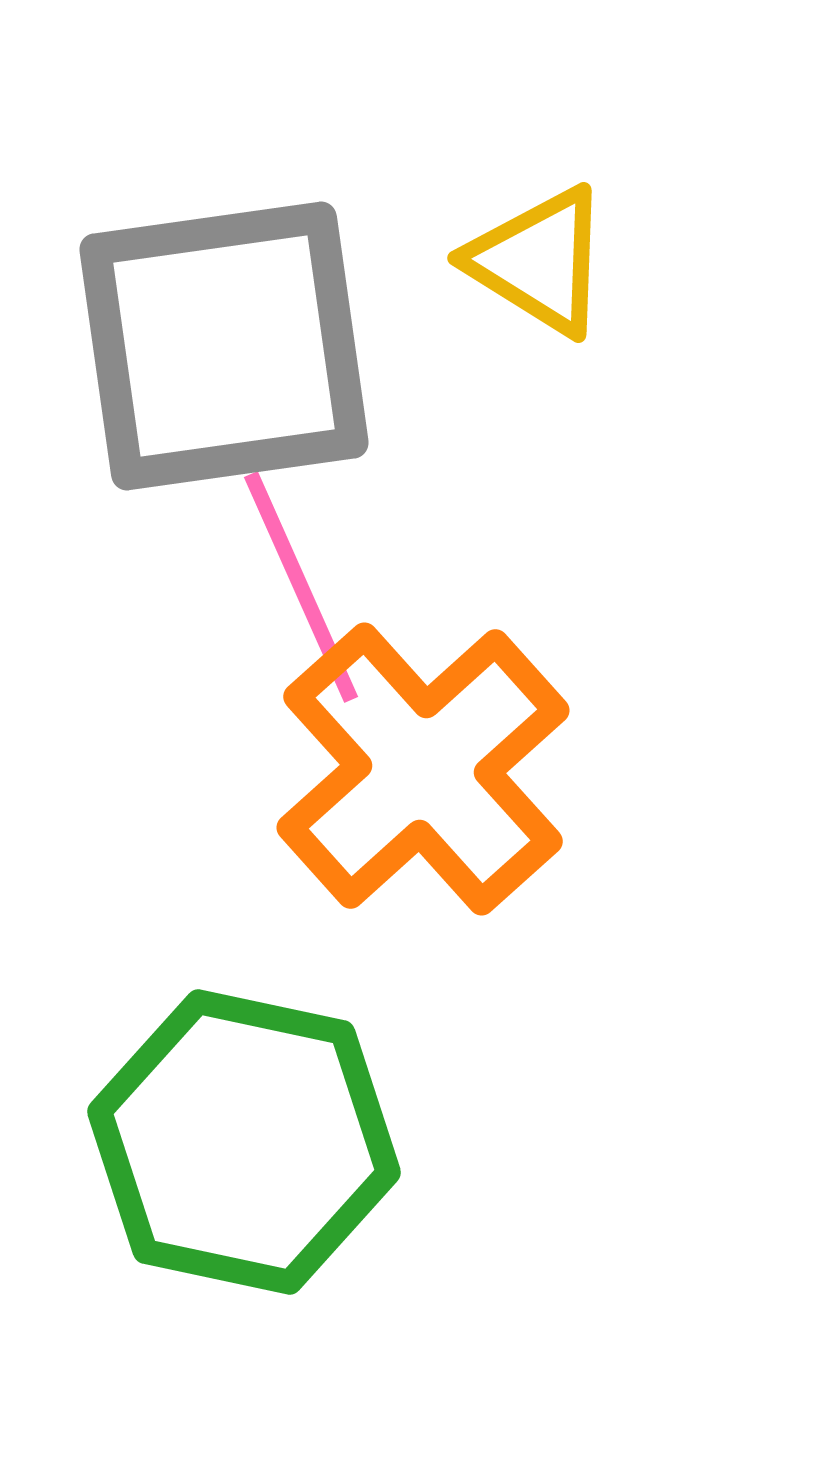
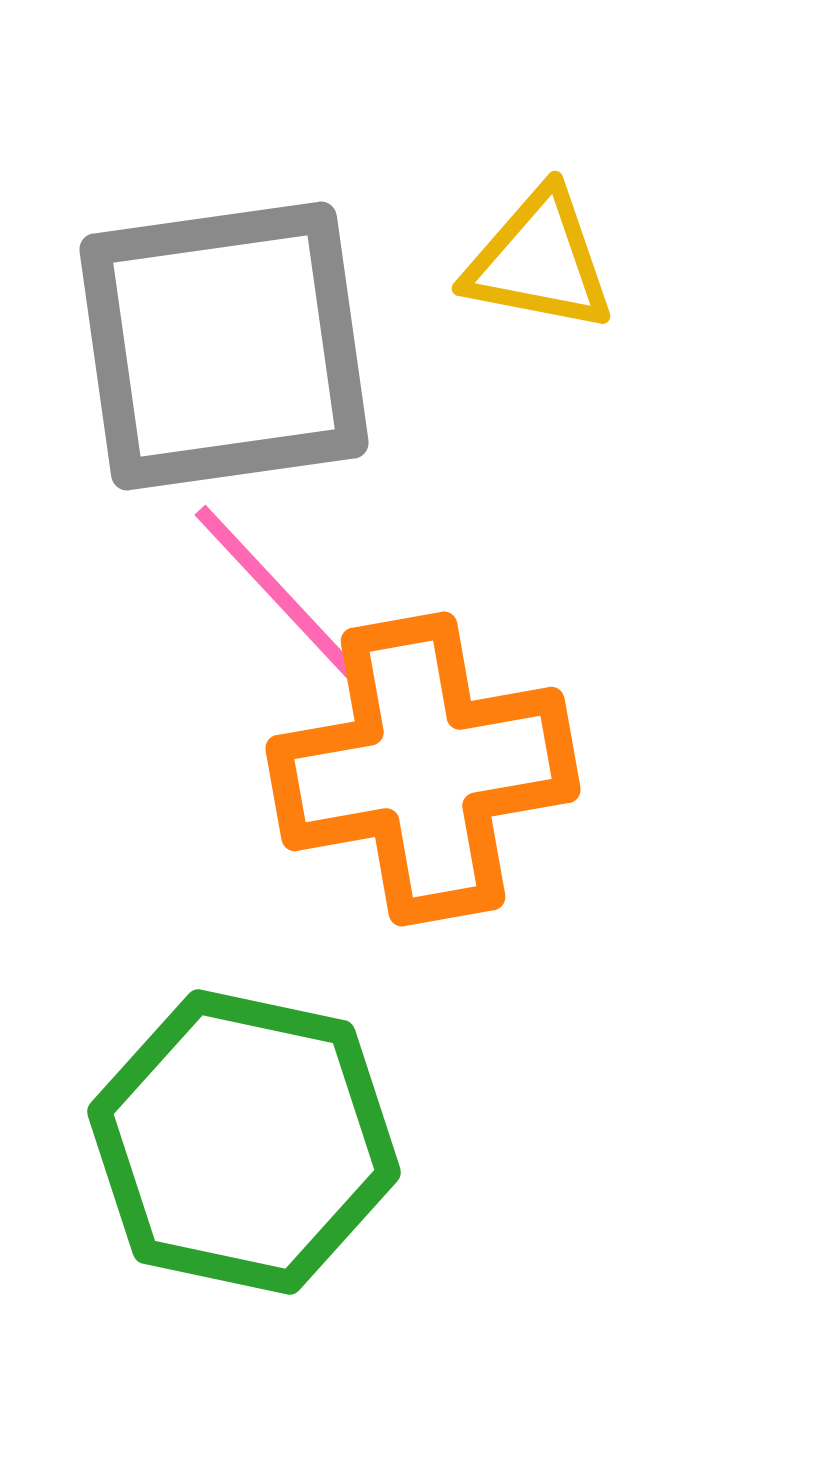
yellow triangle: rotated 21 degrees counterclockwise
pink line: moved 17 px left, 13 px down; rotated 19 degrees counterclockwise
orange cross: rotated 32 degrees clockwise
